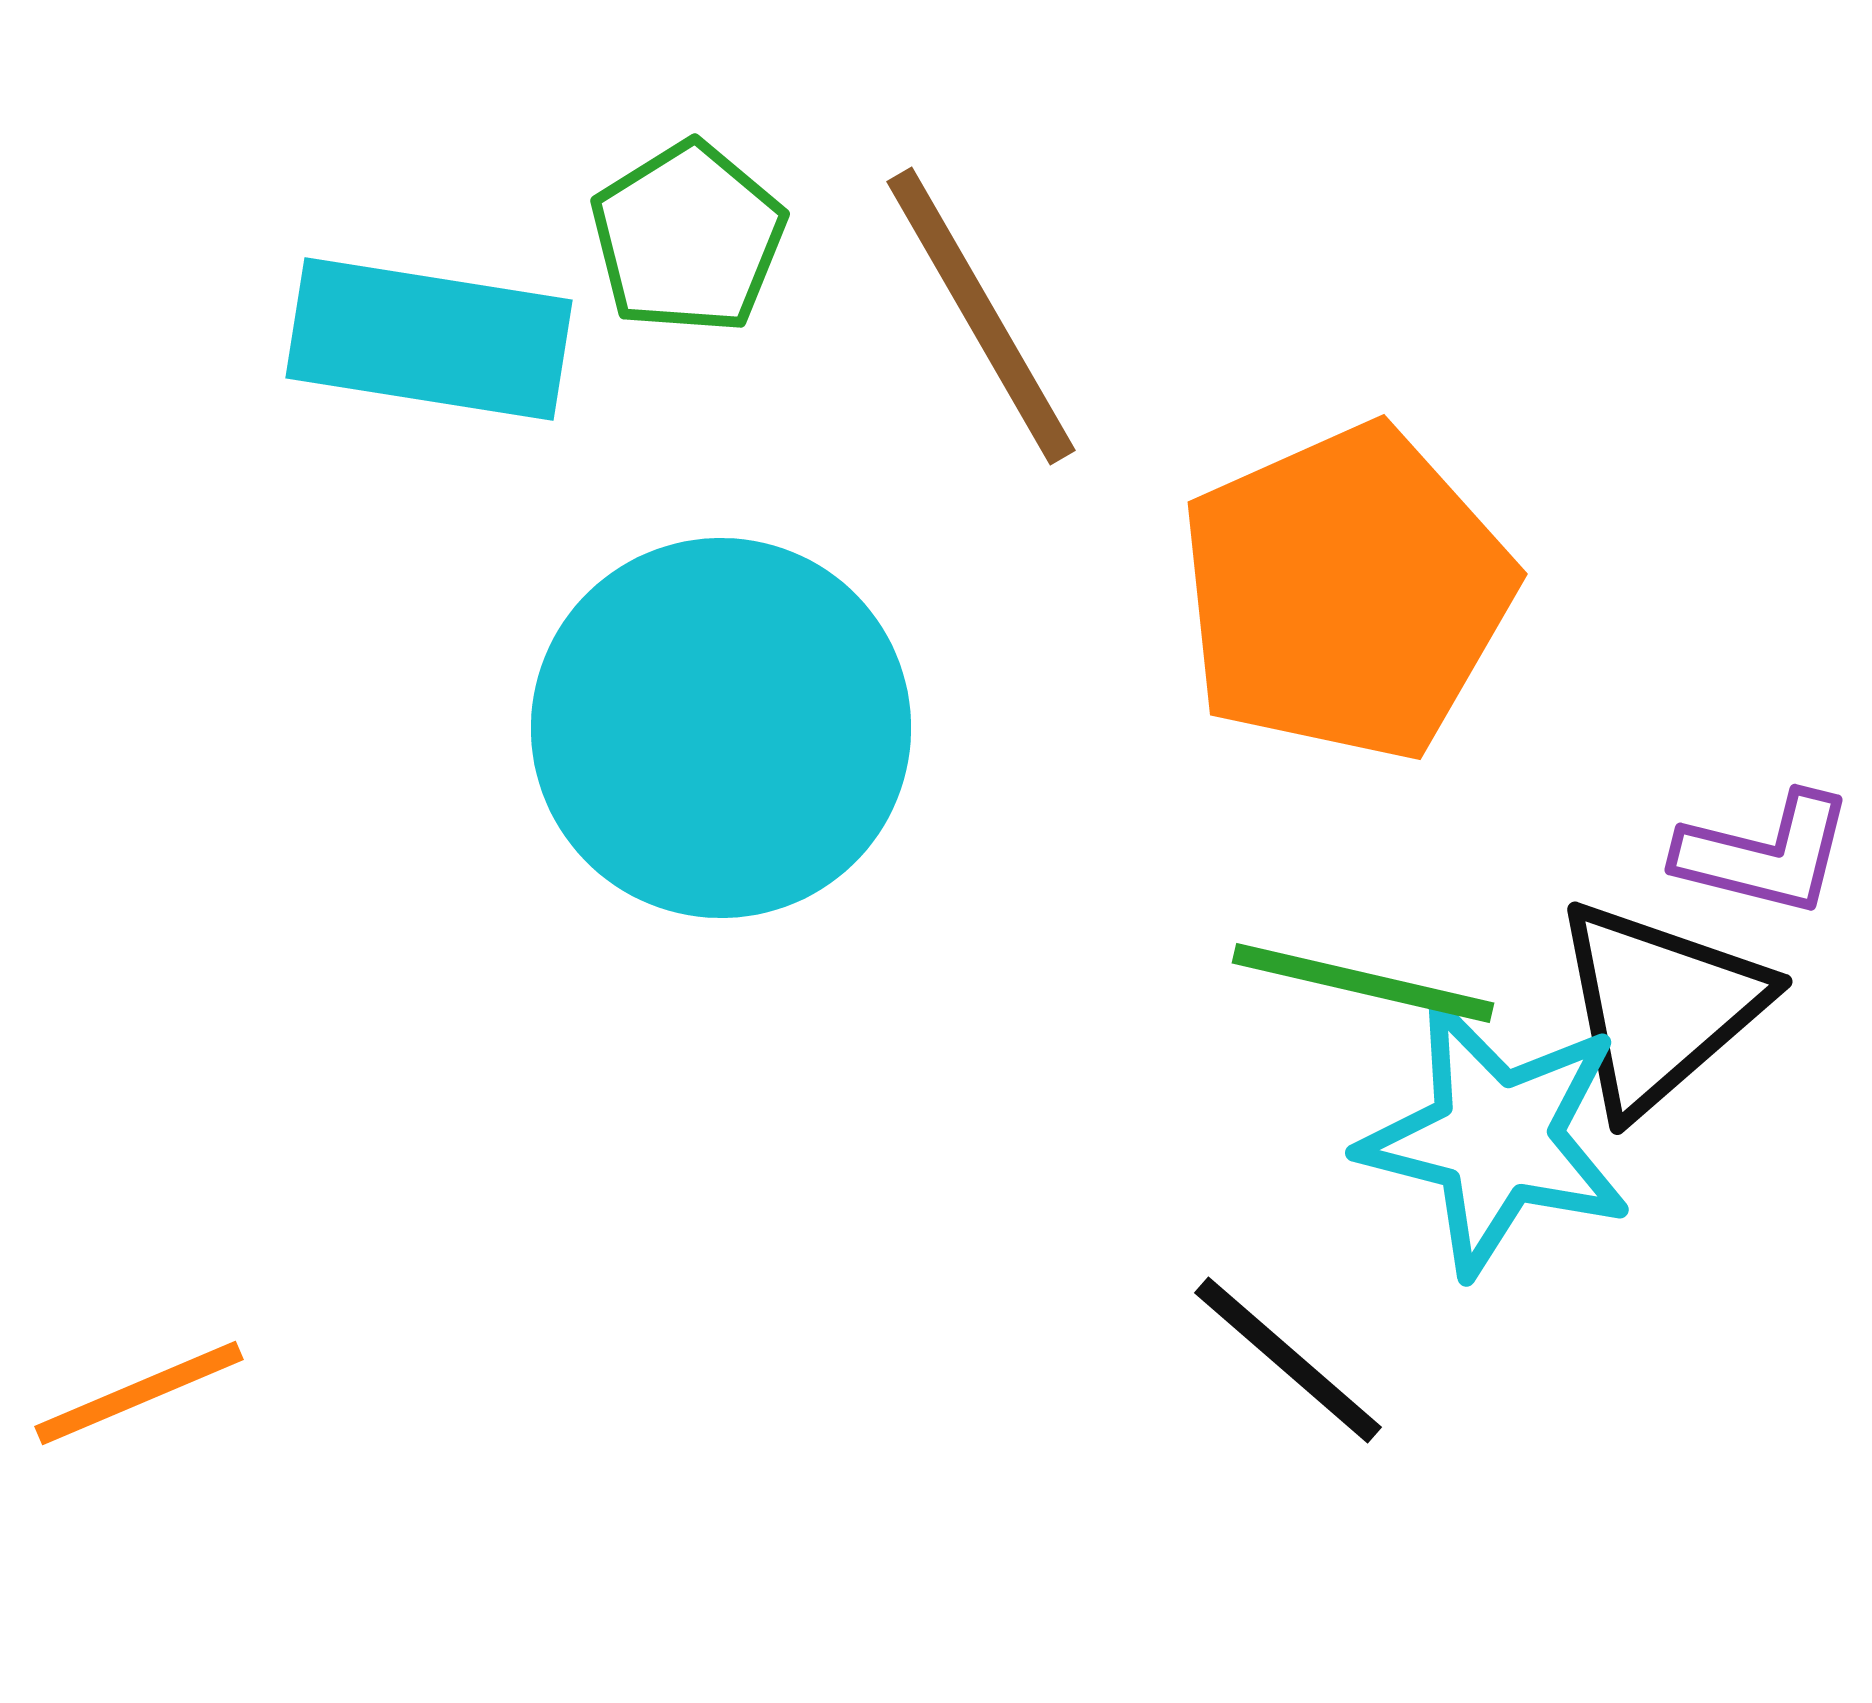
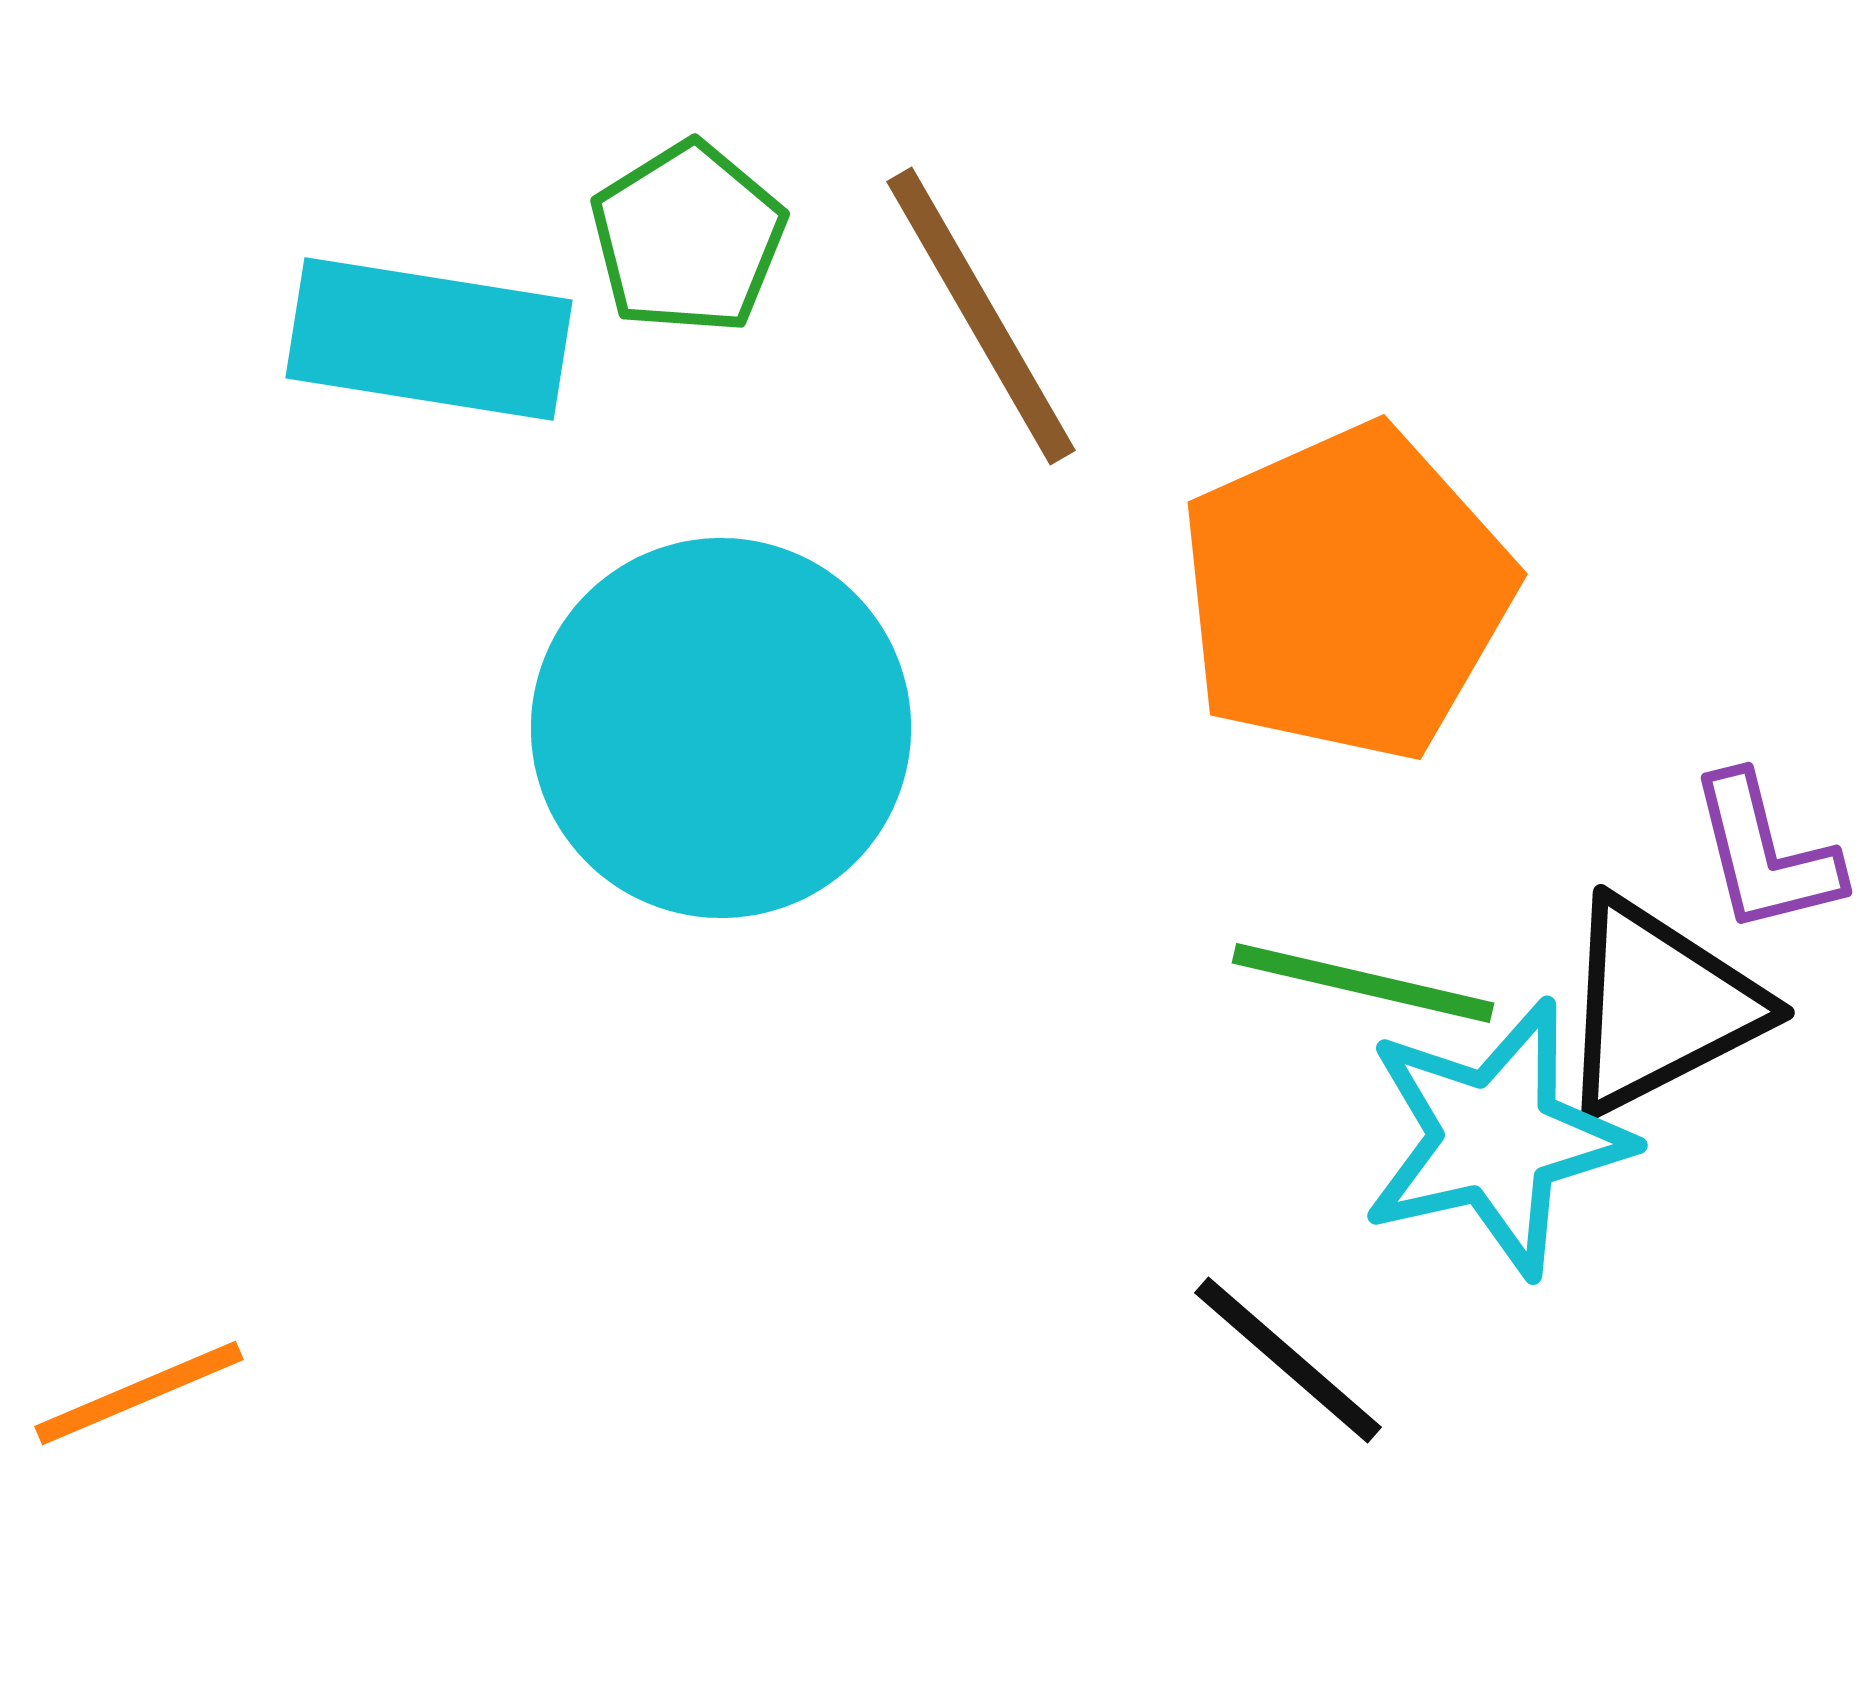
purple L-shape: rotated 62 degrees clockwise
black triangle: rotated 14 degrees clockwise
cyan star: rotated 27 degrees counterclockwise
